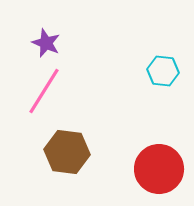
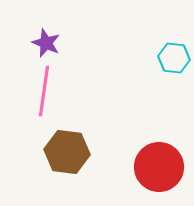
cyan hexagon: moved 11 px right, 13 px up
pink line: rotated 24 degrees counterclockwise
red circle: moved 2 px up
